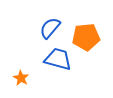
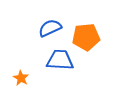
blue semicircle: rotated 25 degrees clockwise
blue trapezoid: moved 2 px right, 1 px down; rotated 12 degrees counterclockwise
